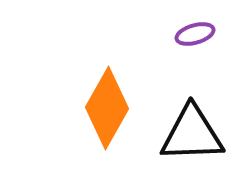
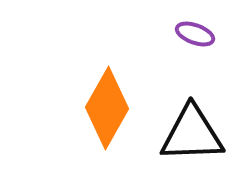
purple ellipse: rotated 36 degrees clockwise
